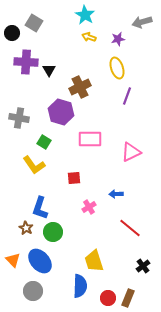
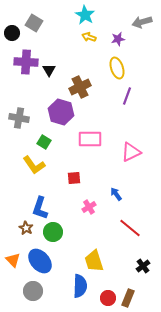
blue arrow: rotated 56 degrees clockwise
